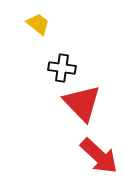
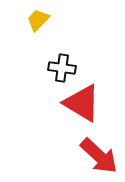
yellow trapezoid: moved 4 px up; rotated 85 degrees counterclockwise
red triangle: rotated 15 degrees counterclockwise
